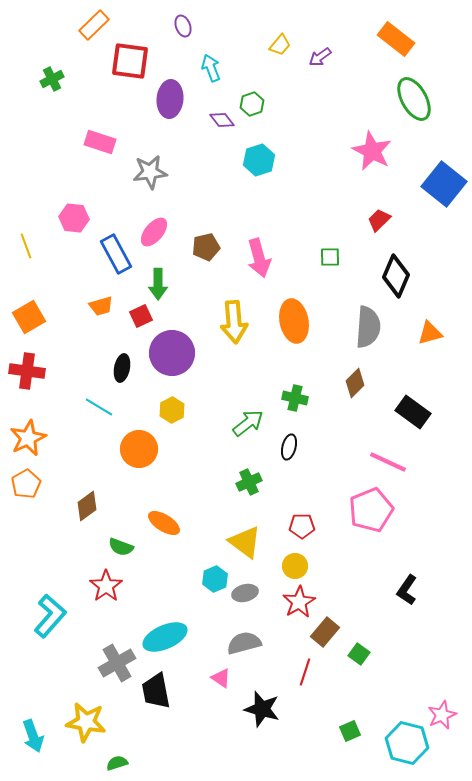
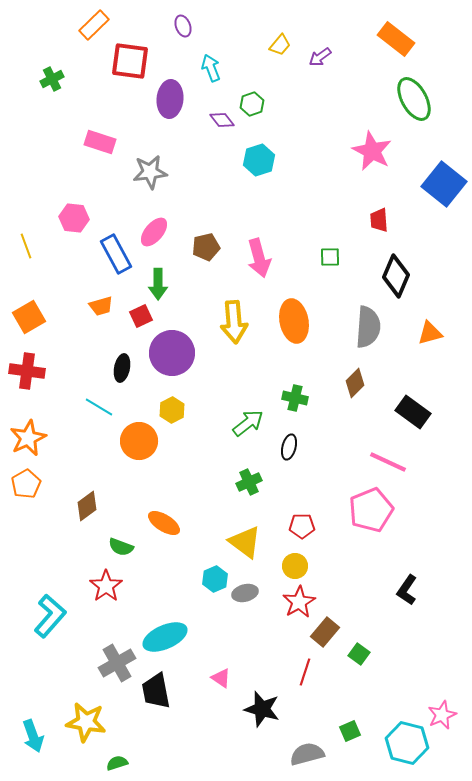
red trapezoid at (379, 220): rotated 50 degrees counterclockwise
orange circle at (139, 449): moved 8 px up
gray semicircle at (244, 643): moved 63 px right, 111 px down
